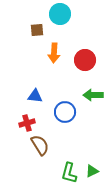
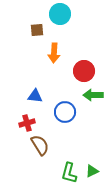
red circle: moved 1 px left, 11 px down
